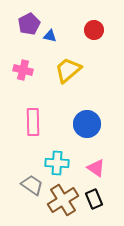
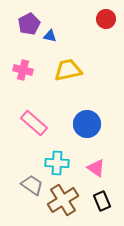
red circle: moved 12 px right, 11 px up
yellow trapezoid: rotated 28 degrees clockwise
pink rectangle: moved 1 px right, 1 px down; rotated 48 degrees counterclockwise
black rectangle: moved 8 px right, 2 px down
